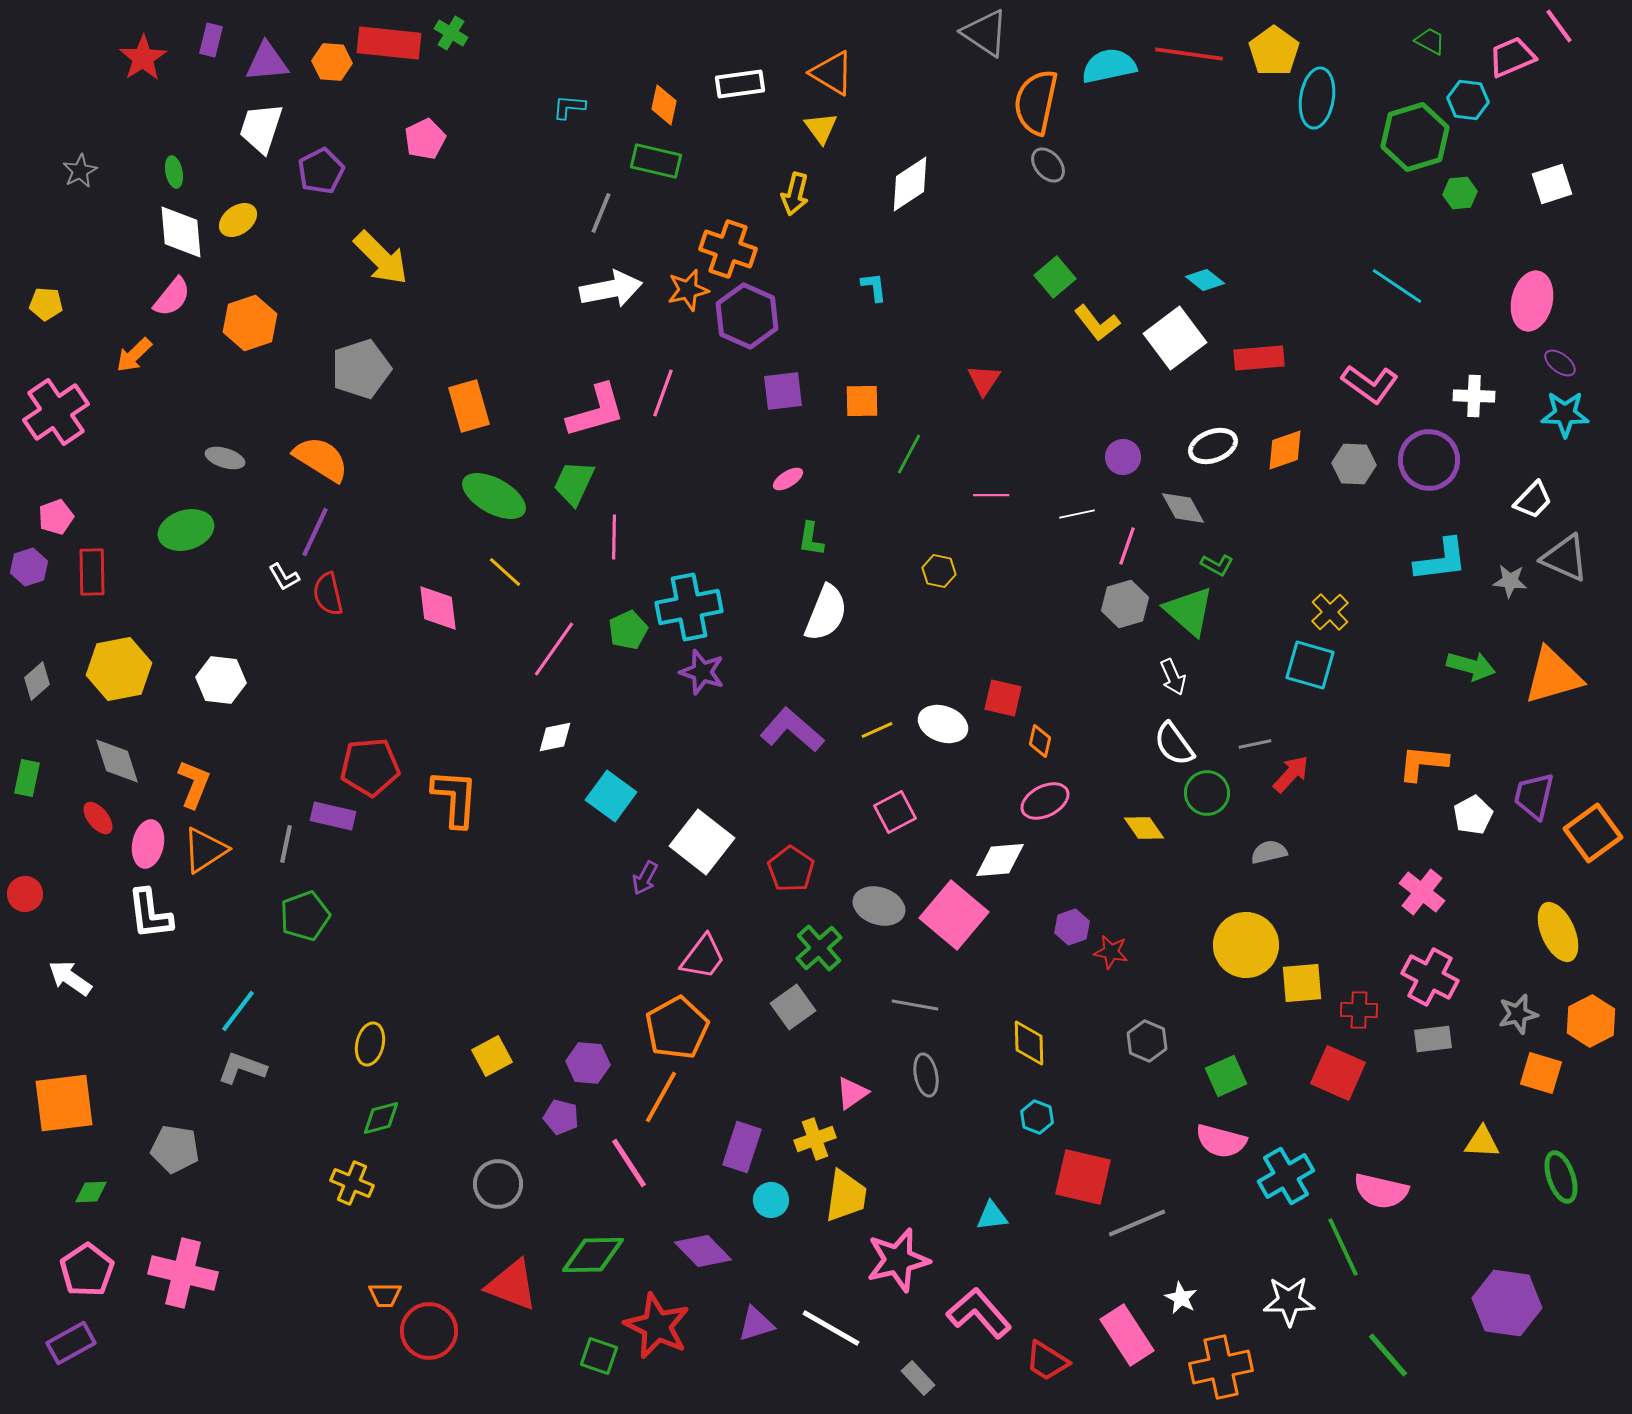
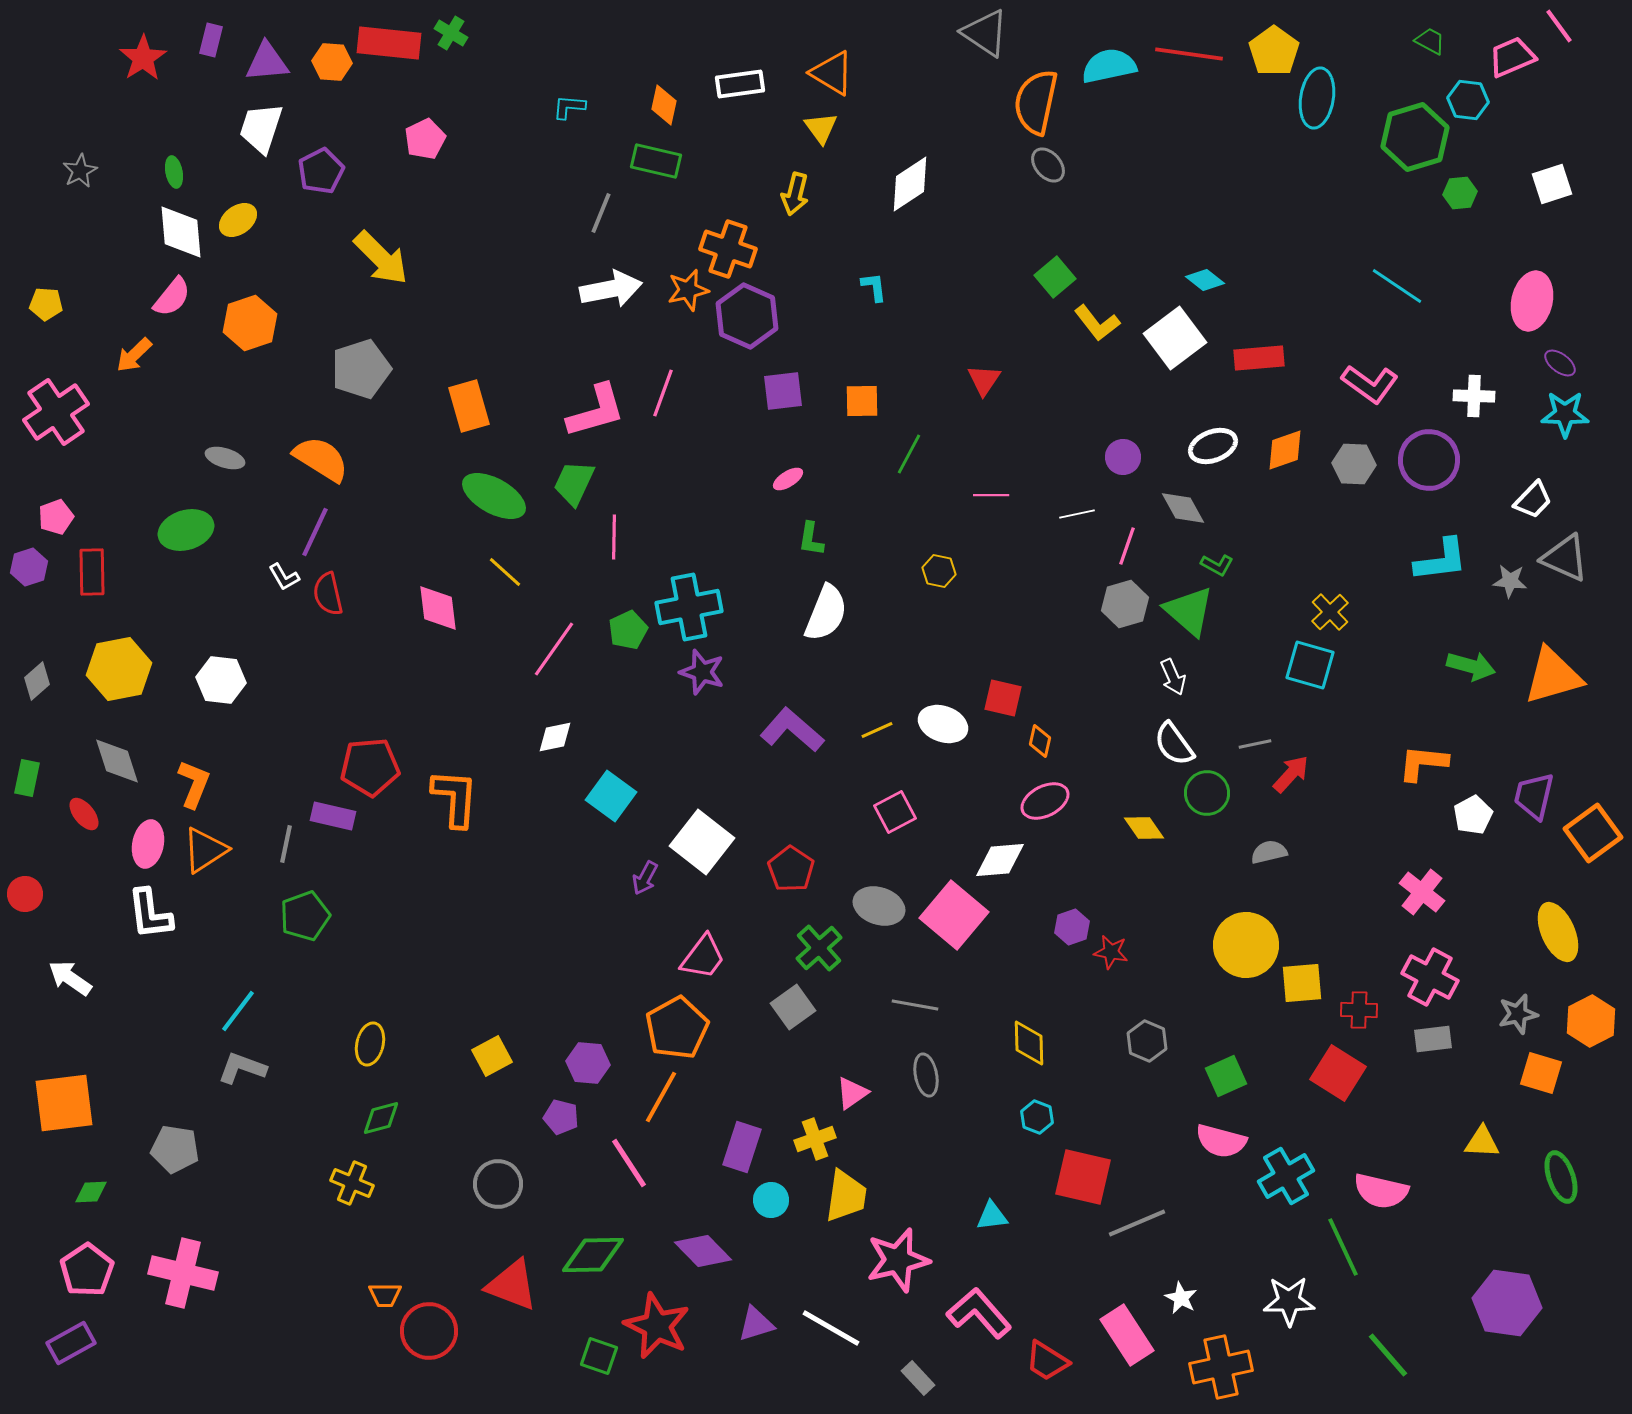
red ellipse at (98, 818): moved 14 px left, 4 px up
red square at (1338, 1073): rotated 8 degrees clockwise
